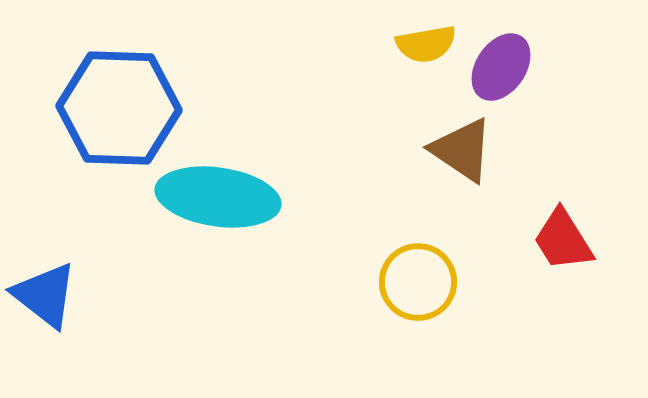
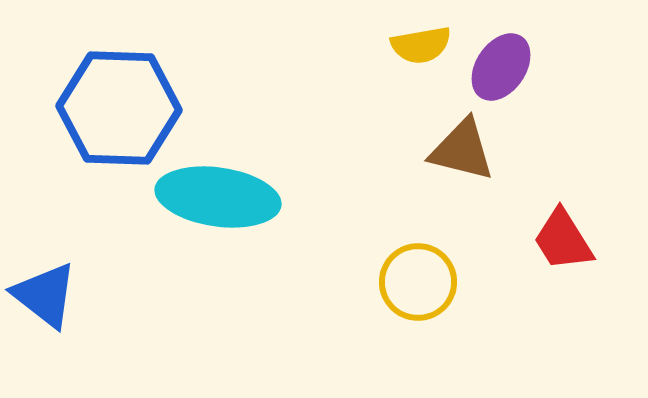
yellow semicircle: moved 5 px left, 1 px down
brown triangle: rotated 20 degrees counterclockwise
